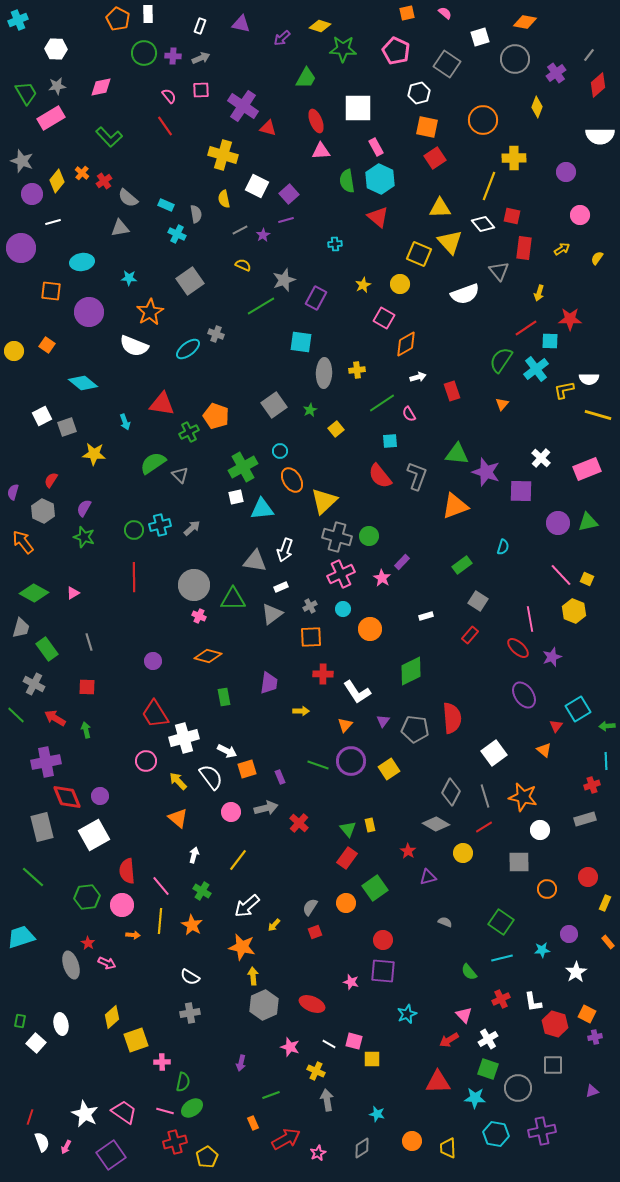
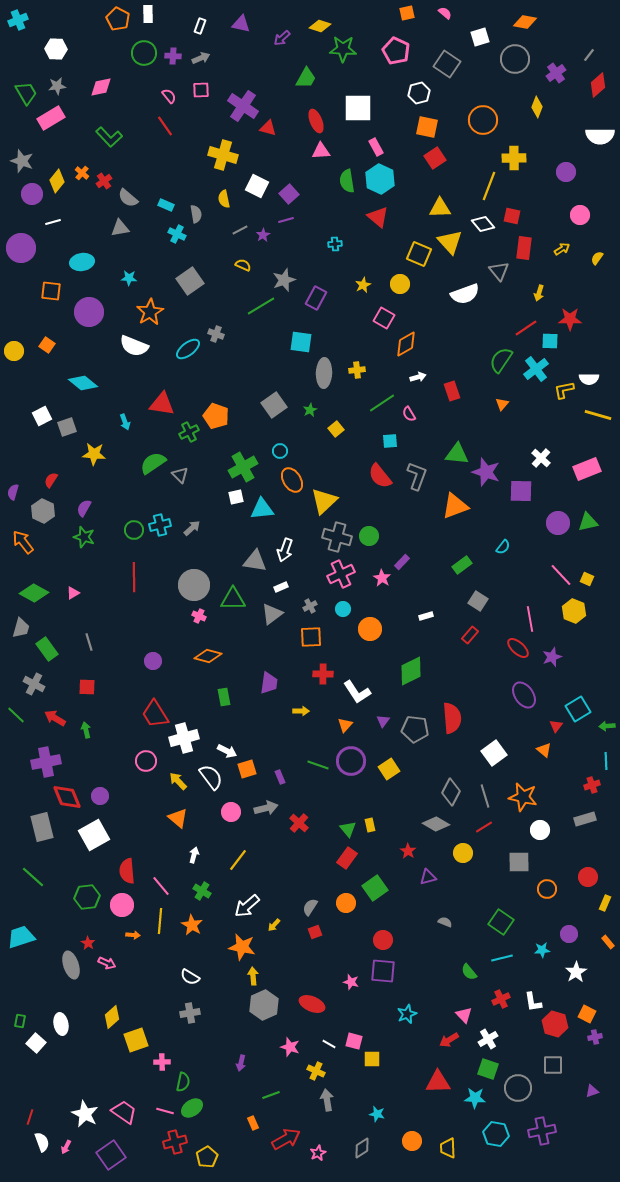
cyan semicircle at (503, 547): rotated 21 degrees clockwise
